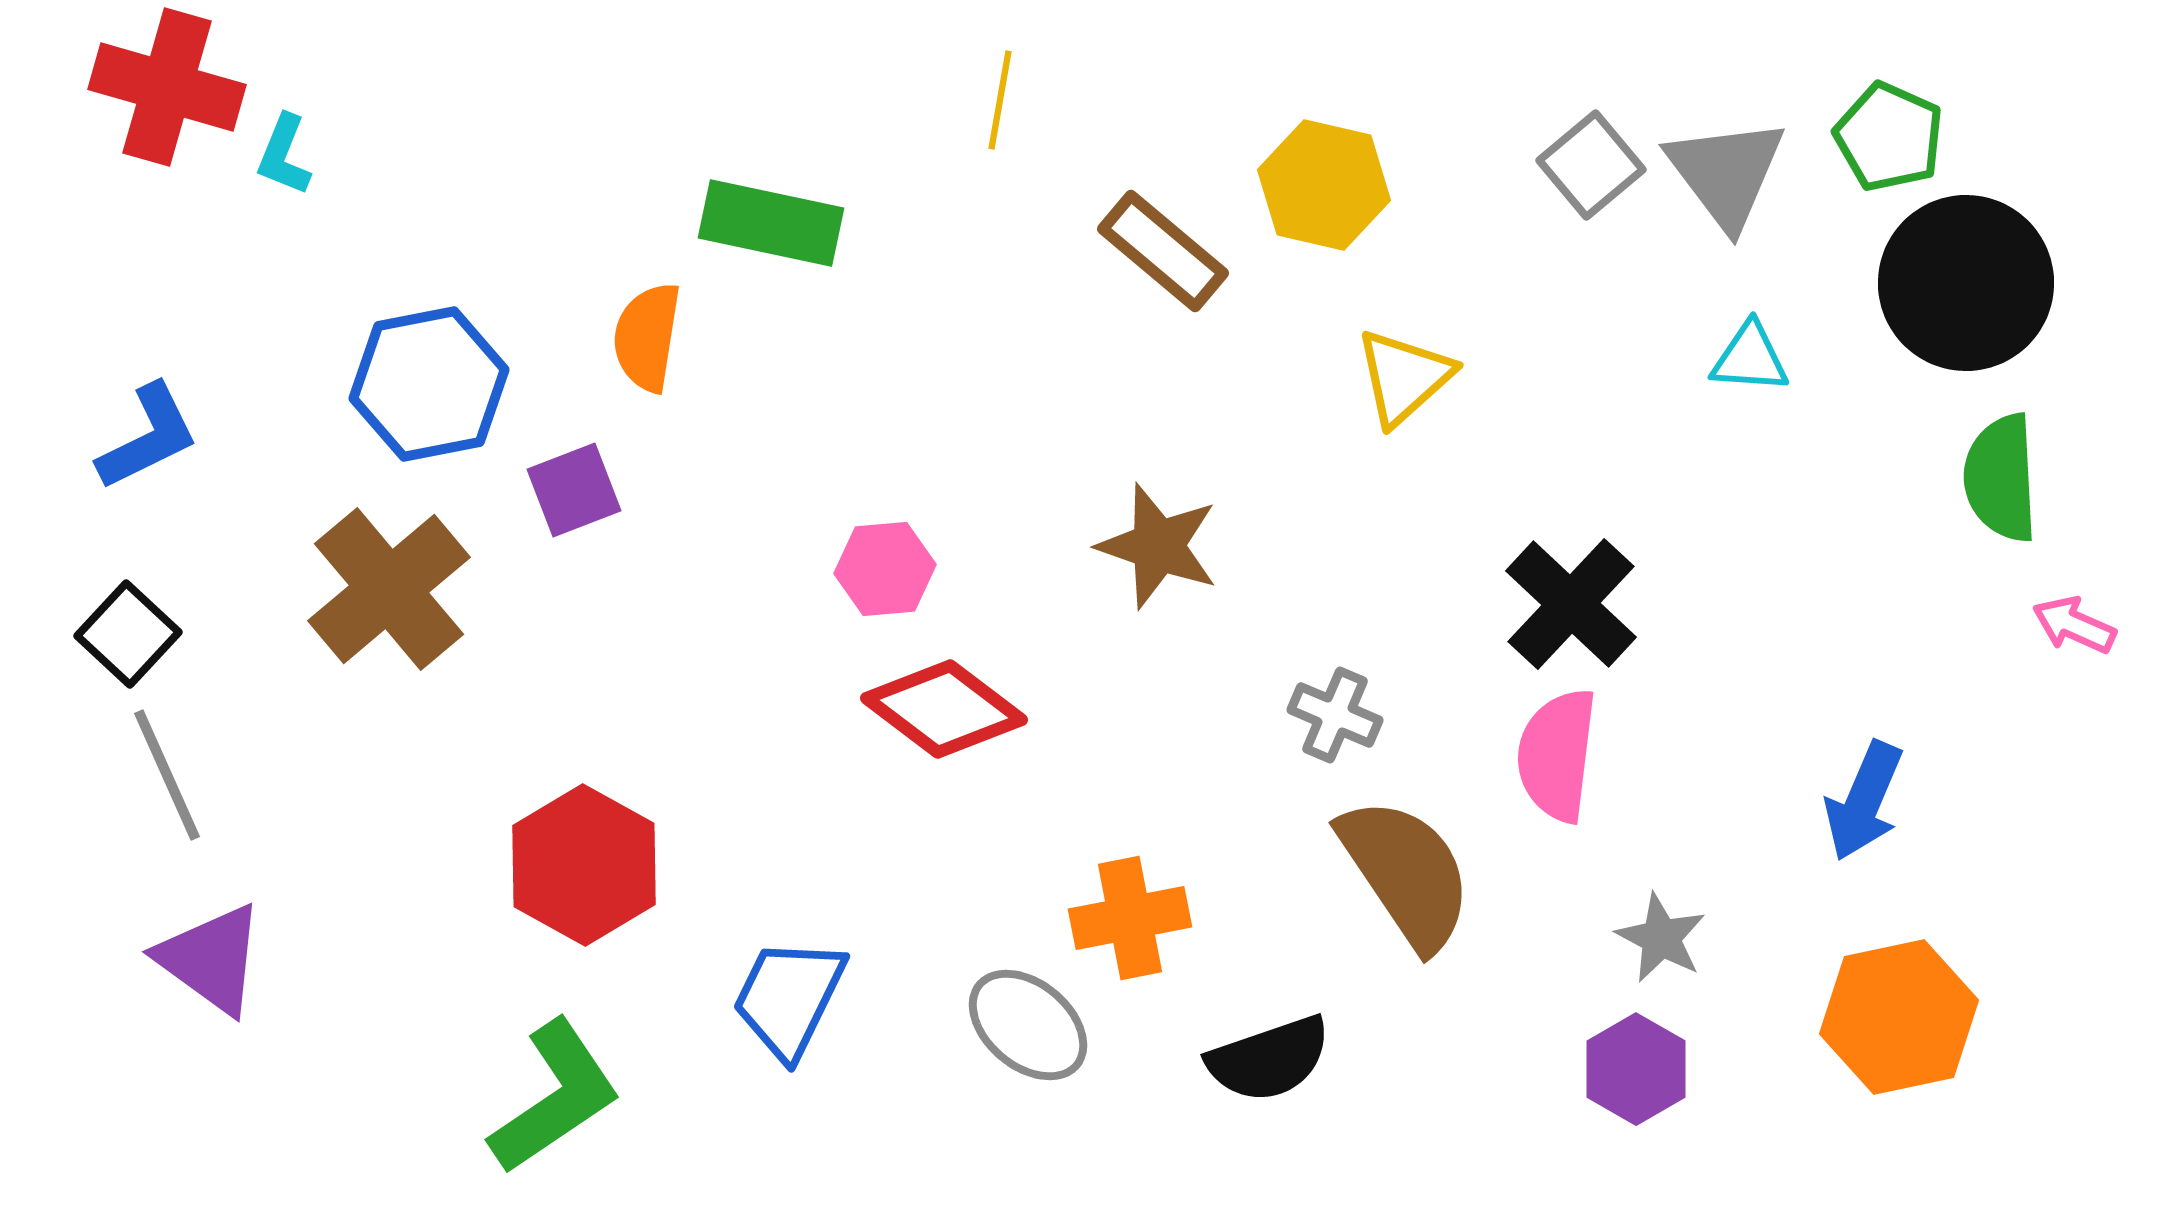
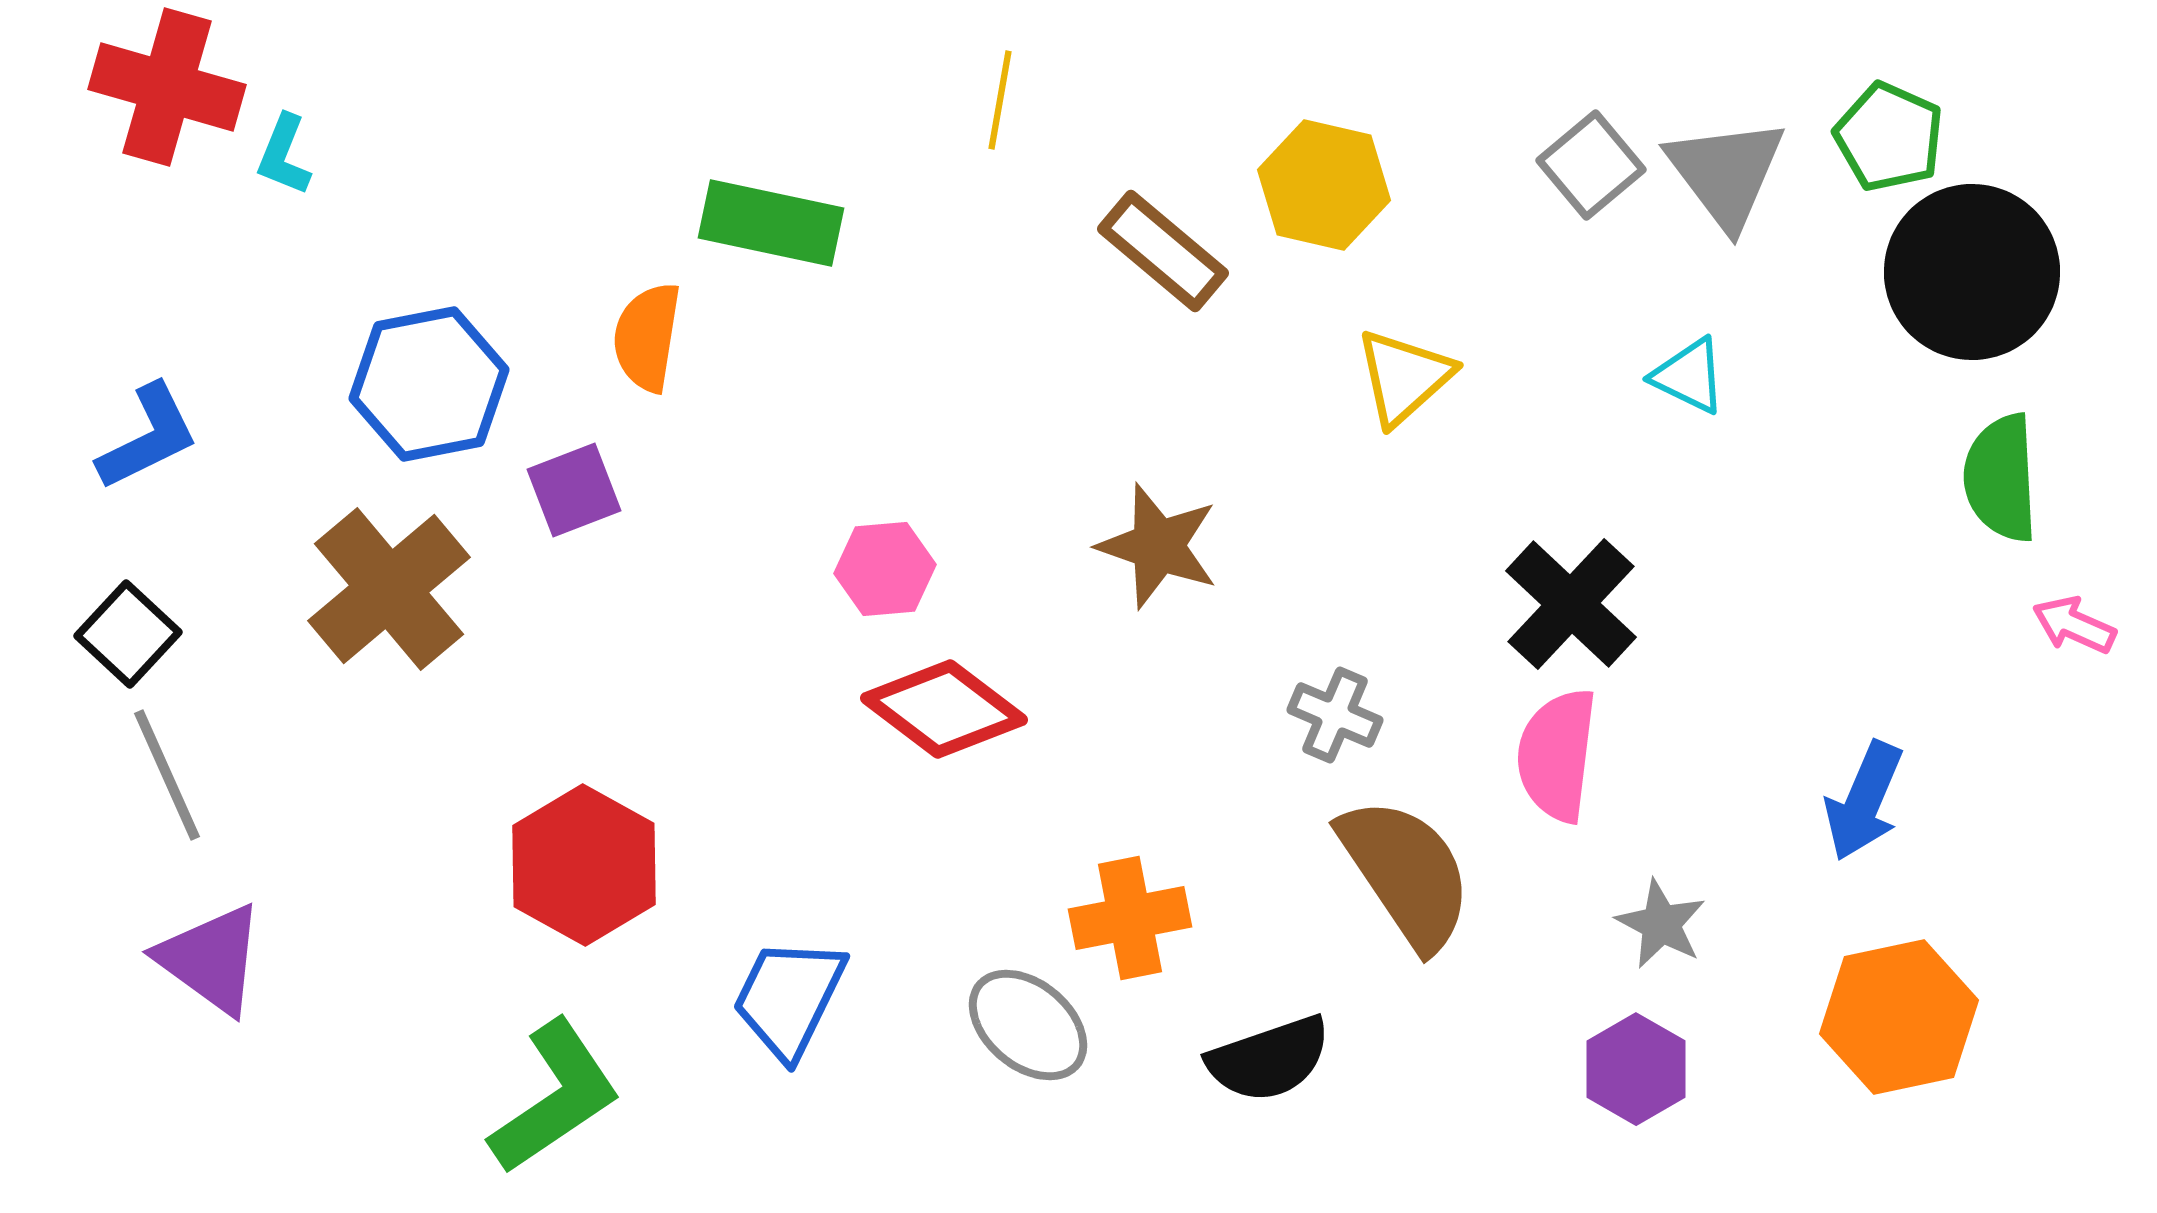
black circle: moved 6 px right, 11 px up
cyan triangle: moved 61 px left, 18 px down; rotated 22 degrees clockwise
gray star: moved 14 px up
